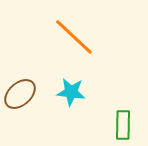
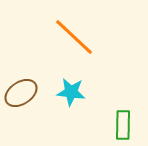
brown ellipse: moved 1 px right, 1 px up; rotated 8 degrees clockwise
